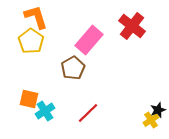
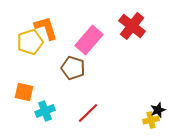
orange L-shape: moved 10 px right, 11 px down
yellow pentagon: moved 1 px left, 1 px down; rotated 20 degrees clockwise
brown pentagon: rotated 25 degrees counterclockwise
orange square: moved 5 px left, 7 px up
cyan cross: rotated 12 degrees clockwise
yellow cross: rotated 21 degrees clockwise
